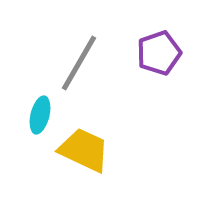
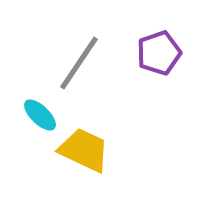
gray line: rotated 4 degrees clockwise
cyan ellipse: rotated 60 degrees counterclockwise
